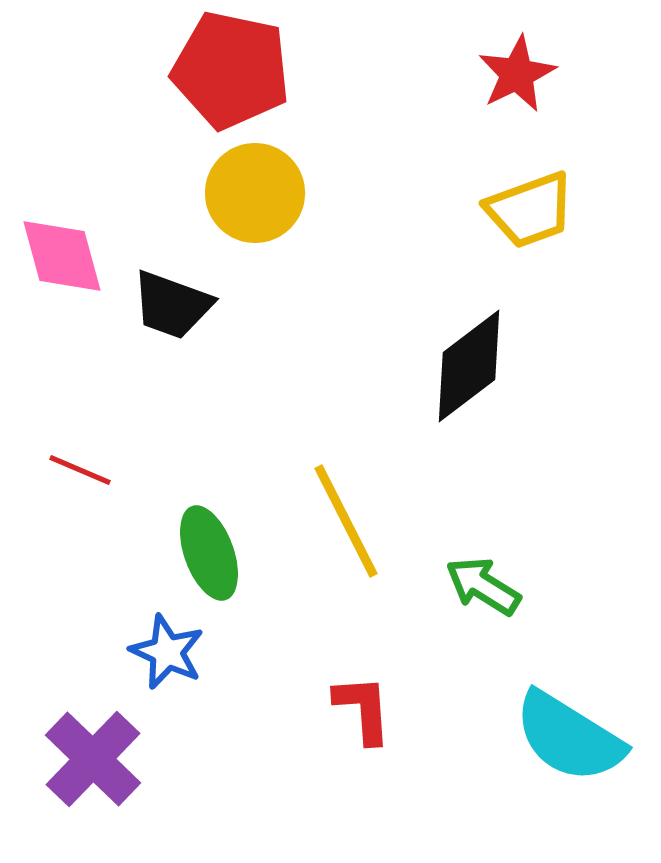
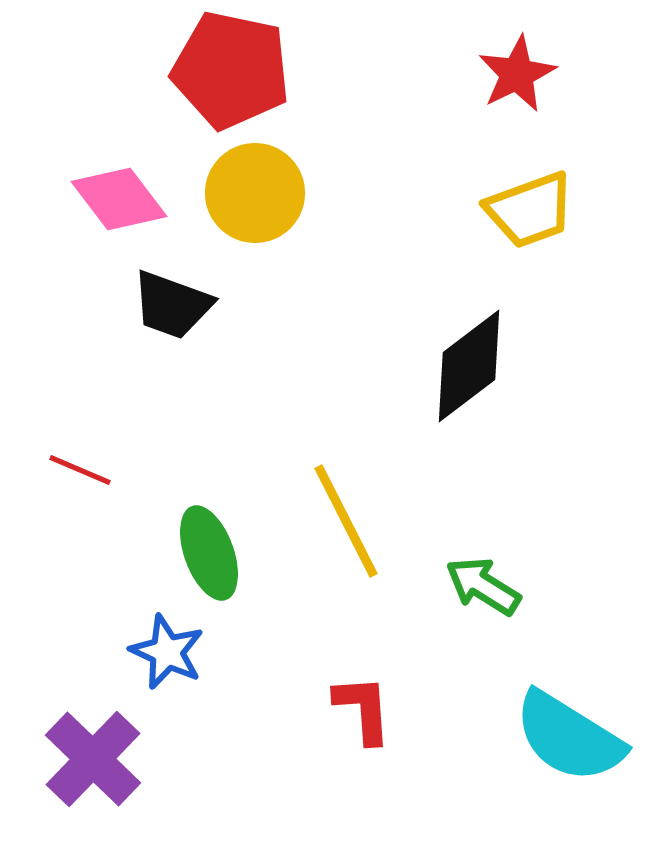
pink diamond: moved 57 px right, 57 px up; rotated 22 degrees counterclockwise
